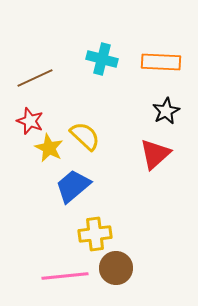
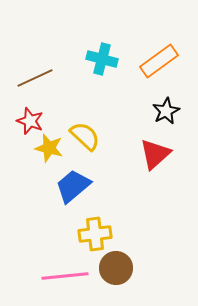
orange rectangle: moved 2 px left, 1 px up; rotated 39 degrees counterclockwise
yellow star: rotated 12 degrees counterclockwise
